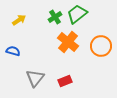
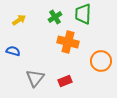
green trapezoid: moved 6 px right; rotated 50 degrees counterclockwise
orange cross: rotated 25 degrees counterclockwise
orange circle: moved 15 px down
